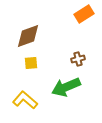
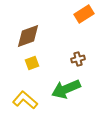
yellow square: moved 1 px right; rotated 16 degrees counterclockwise
green arrow: moved 2 px down
